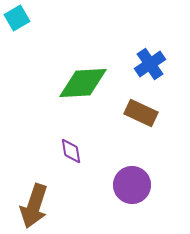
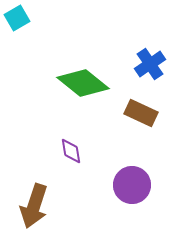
green diamond: rotated 42 degrees clockwise
